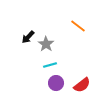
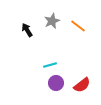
black arrow: moved 1 px left, 7 px up; rotated 104 degrees clockwise
gray star: moved 6 px right, 23 px up; rotated 14 degrees clockwise
